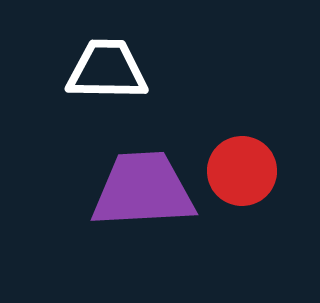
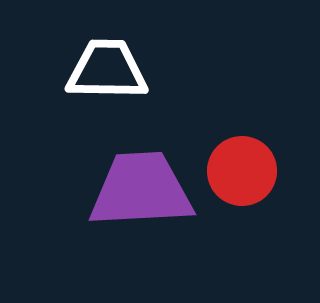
purple trapezoid: moved 2 px left
